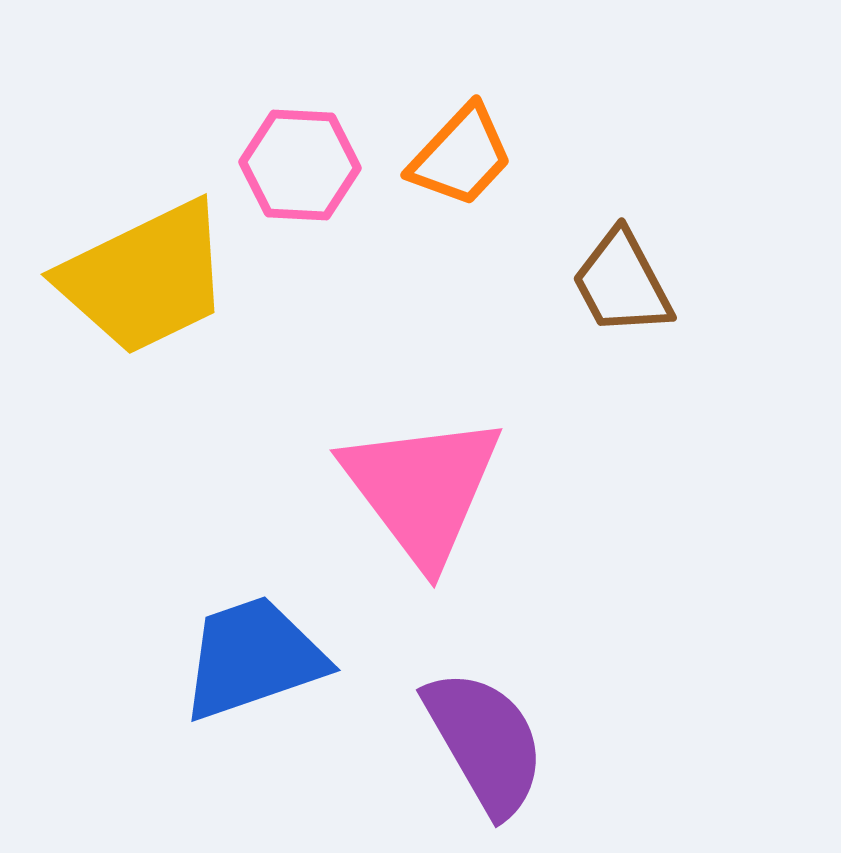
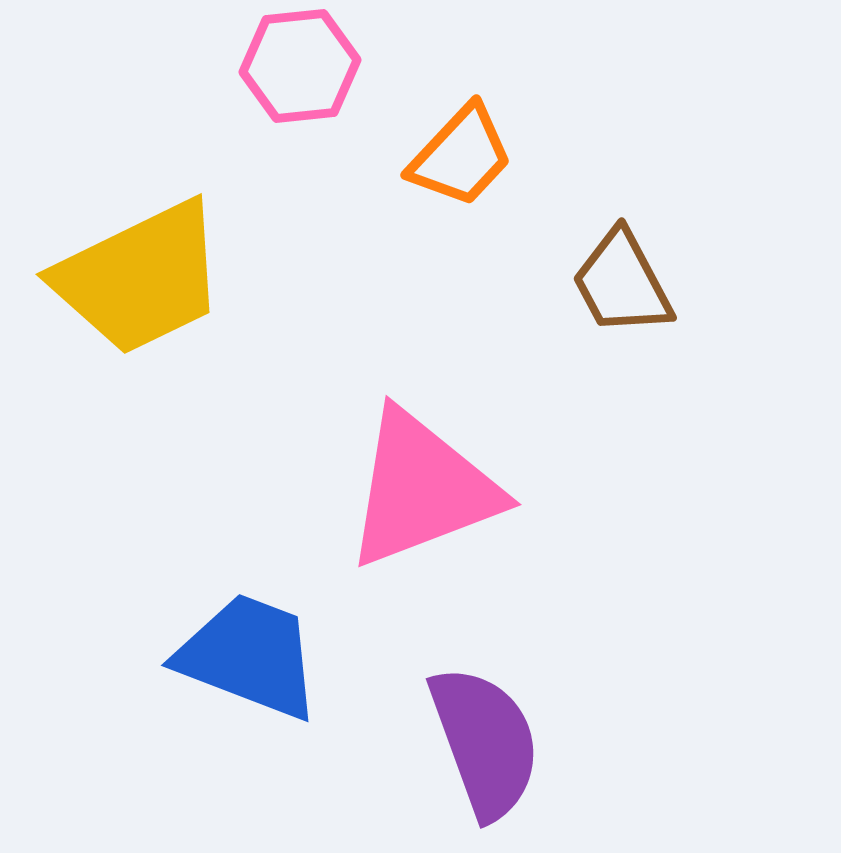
pink hexagon: moved 99 px up; rotated 9 degrees counterclockwise
yellow trapezoid: moved 5 px left
pink triangle: rotated 46 degrees clockwise
blue trapezoid: moved 4 px left, 2 px up; rotated 40 degrees clockwise
purple semicircle: rotated 10 degrees clockwise
